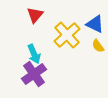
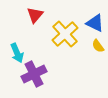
blue triangle: moved 1 px up
yellow cross: moved 2 px left, 1 px up
cyan arrow: moved 17 px left, 1 px up
purple cross: rotated 10 degrees clockwise
